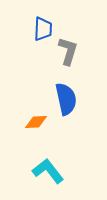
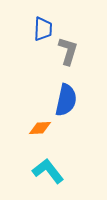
blue semicircle: moved 1 px down; rotated 24 degrees clockwise
orange diamond: moved 4 px right, 6 px down
